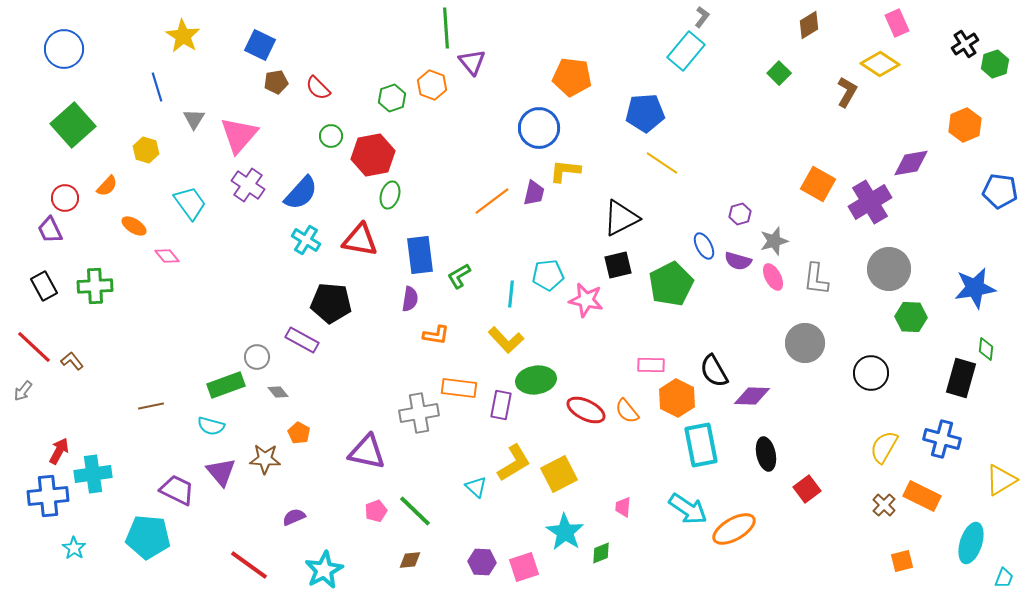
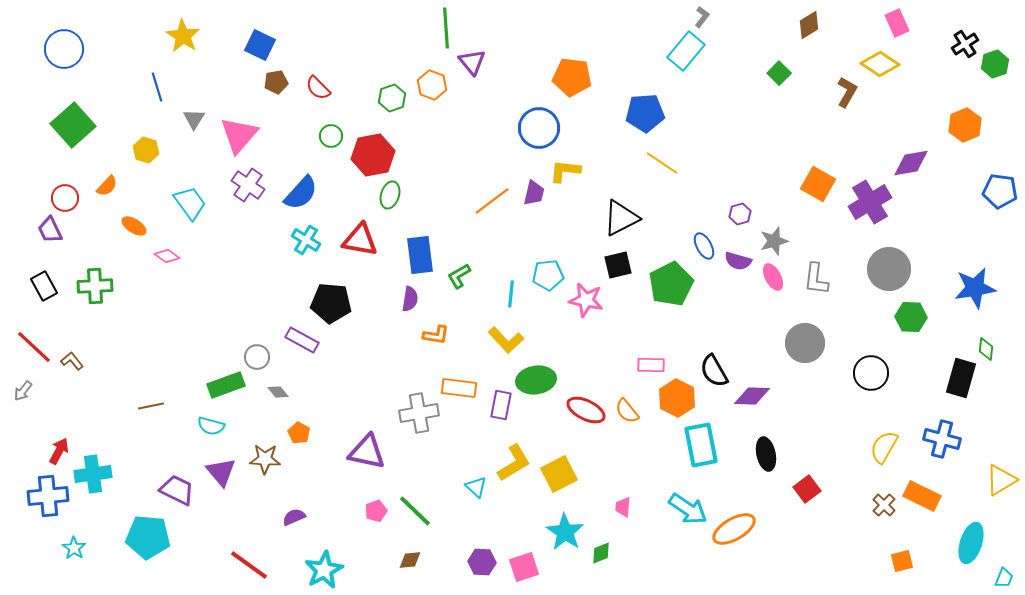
pink diamond at (167, 256): rotated 15 degrees counterclockwise
